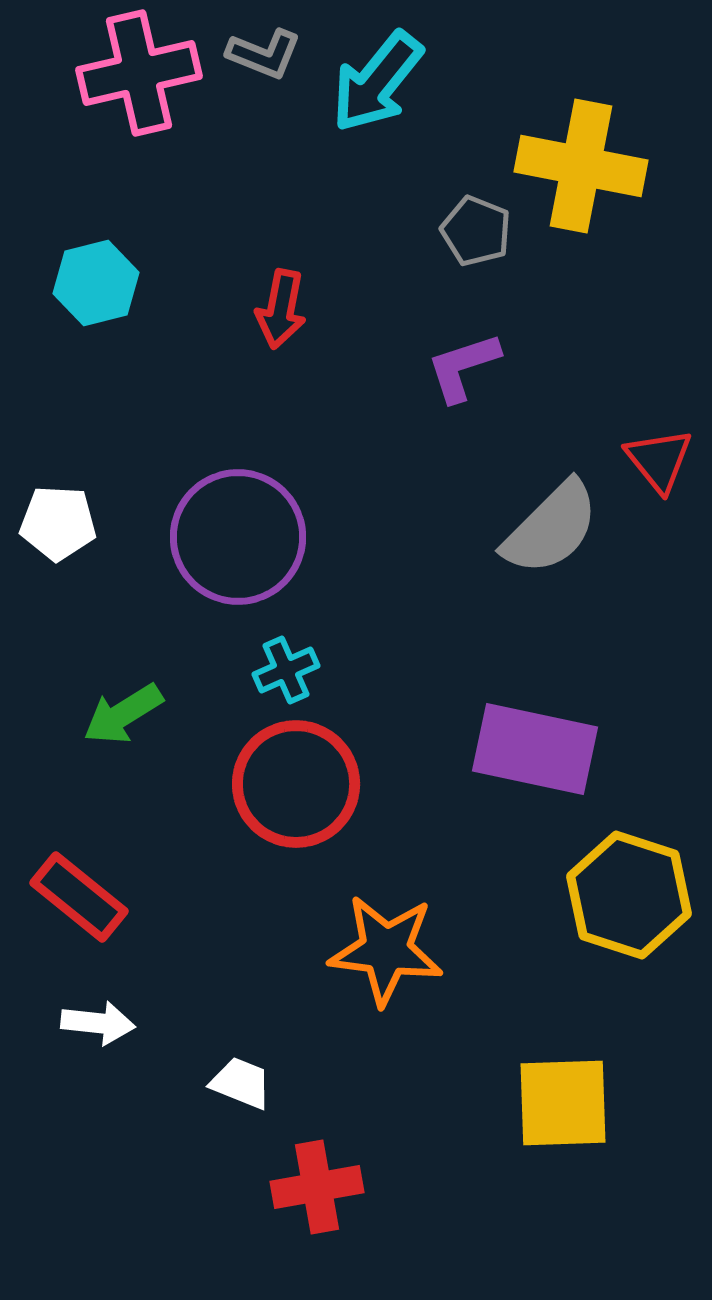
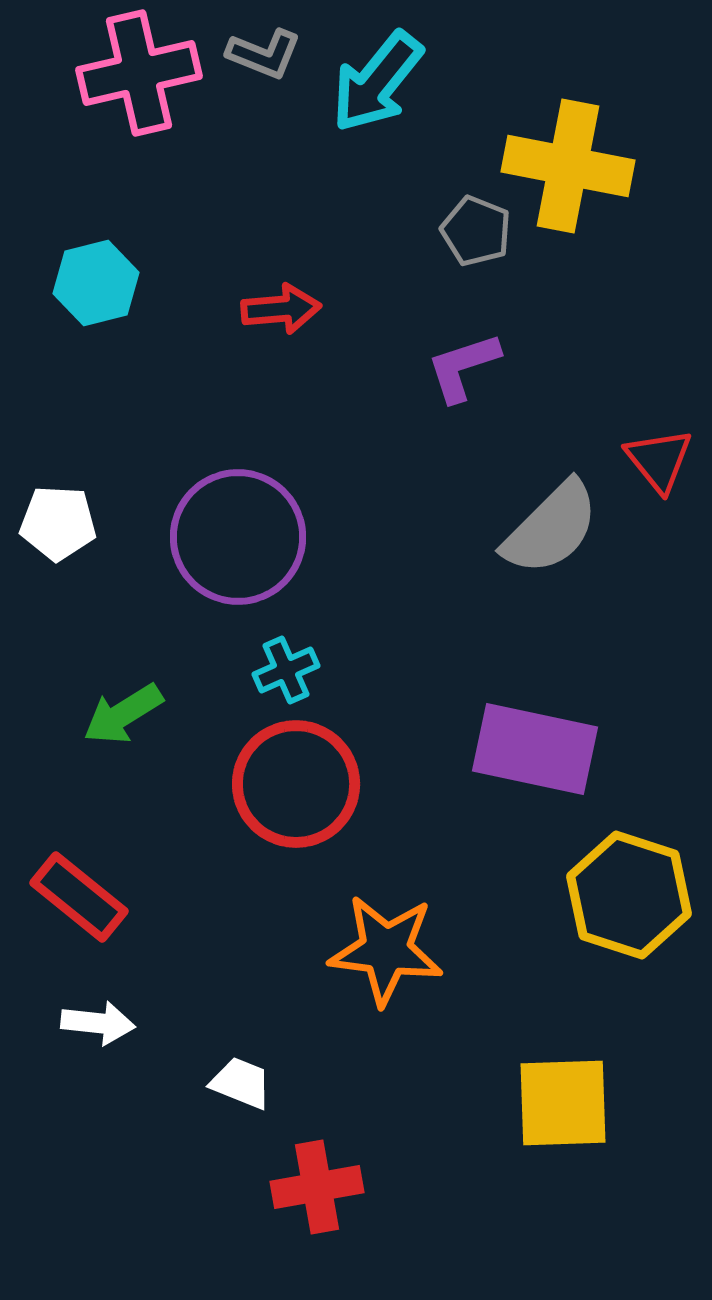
yellow cross: moved 13 px left
red arrow: rotated 106 degrees counterclockwise
